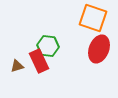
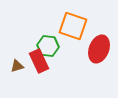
orange square: moved 20 px left, 8 px down
